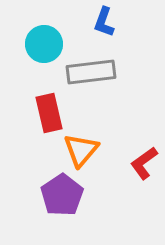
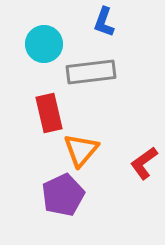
purple pentagon: moved 1 px right; rotated 9 degrees clockwise
